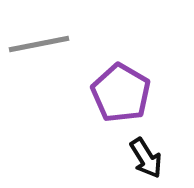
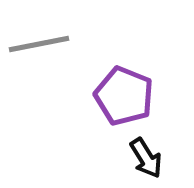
purple pentagon: moved 3 px right, 3 px down; rotated 8 degrees counterclockwise
